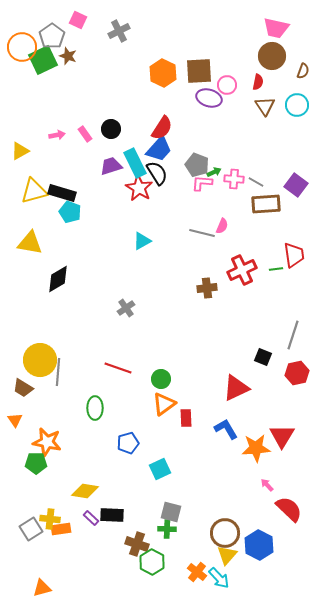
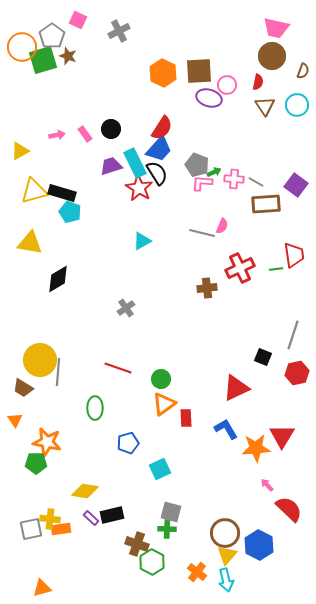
green square at (43, 60): rotated 8 degrees clockwise
red cross at (242, 270): moved 2 px left, 2 px up
black rectangle at (112, 515): rotated 15 degrees counterclockwise
gray square at (31, 529): rotated 20 degrees clockwise
cyan arrow at (219, 578): moved 7 px right, 2 px down; rotated 30 degrees clockwise
